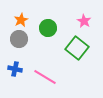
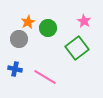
orange star: moved 7 px right, 2 px down
green square: rotated 15 degrees clockwise
